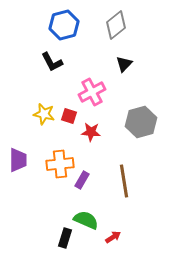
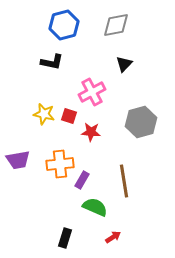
gray diamond: rotated 28 degrees clockwise
black L-shape: rotated 50 degrees counterclockwise
purple trapezoid: rotated 80 degrees clockwise
green semicircle: moved 9 px right, 13 px up
